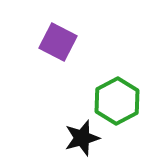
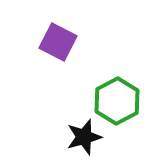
black star: moved 2 px right, 1 px up
